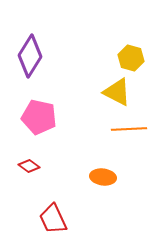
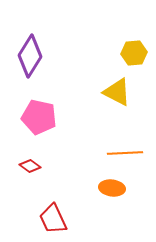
yellow hexagon: moved 3 px right, 5 px up; rotated 20 degrees counterclockwise
orange line: moved 4 px left, 24 px down
red diamond: moved 1 px right
orange ellipse: moved 9 px right, 11 px down
